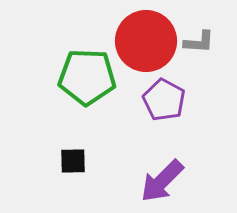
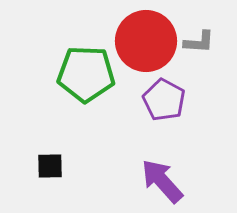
green pentagon: moved 1 px left, 3 px up
black square: moved 23 px left, 5 px down
purple arrow: rotated 93 degrees clockwise
